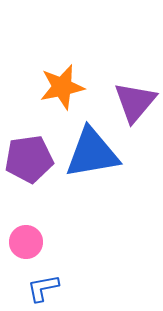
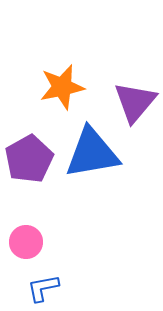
purple pentagon: rotated 21 degrees counterclockwise
